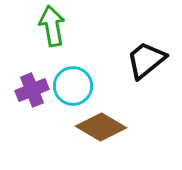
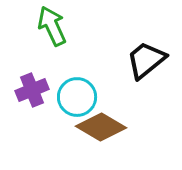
green arrow: rotated 15 degrees counterclockwise
cyan circle: moved 4 px right, 11 px down
